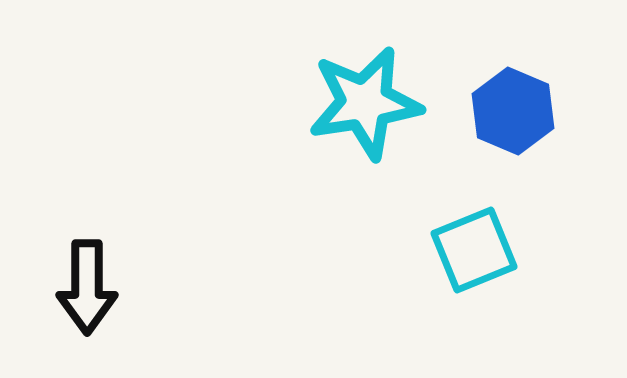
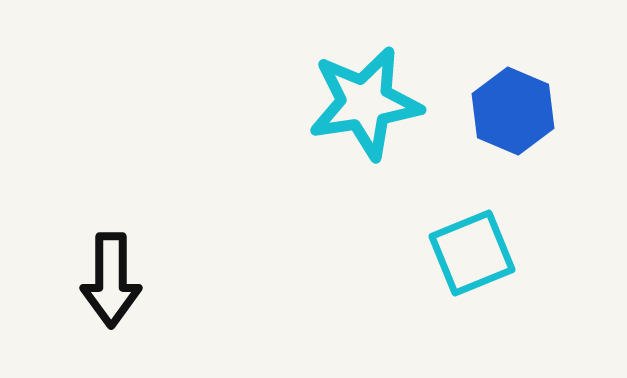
cyan square: moved 2 px left, 3 px down
black arrow: moved 24 px right, 7 px up
